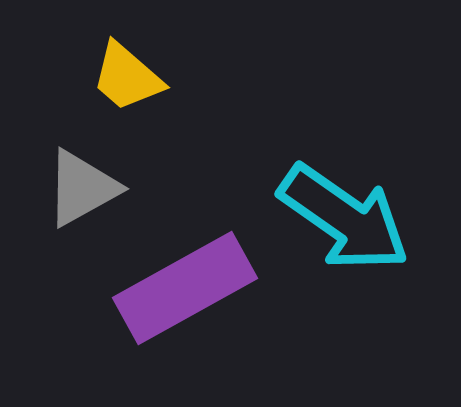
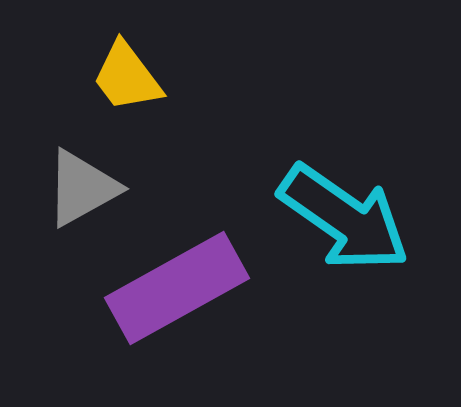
yellow trapezoid: rotated 12 degrees clockwise
purple rectangle: moved 8 px left
